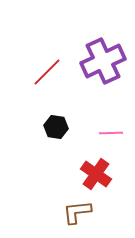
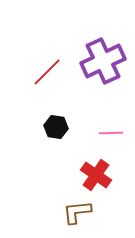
red cross: moved 1 px down
